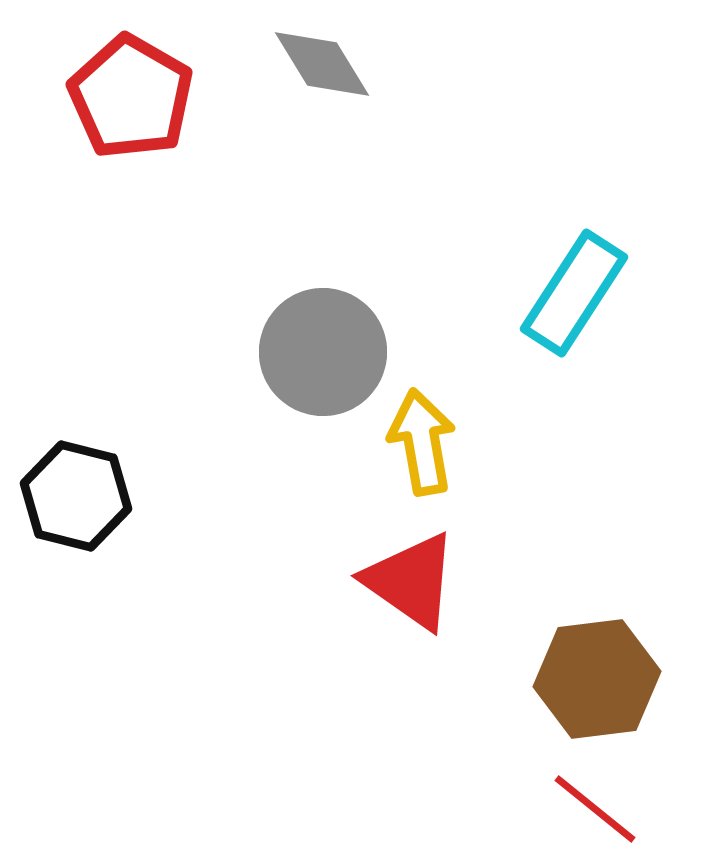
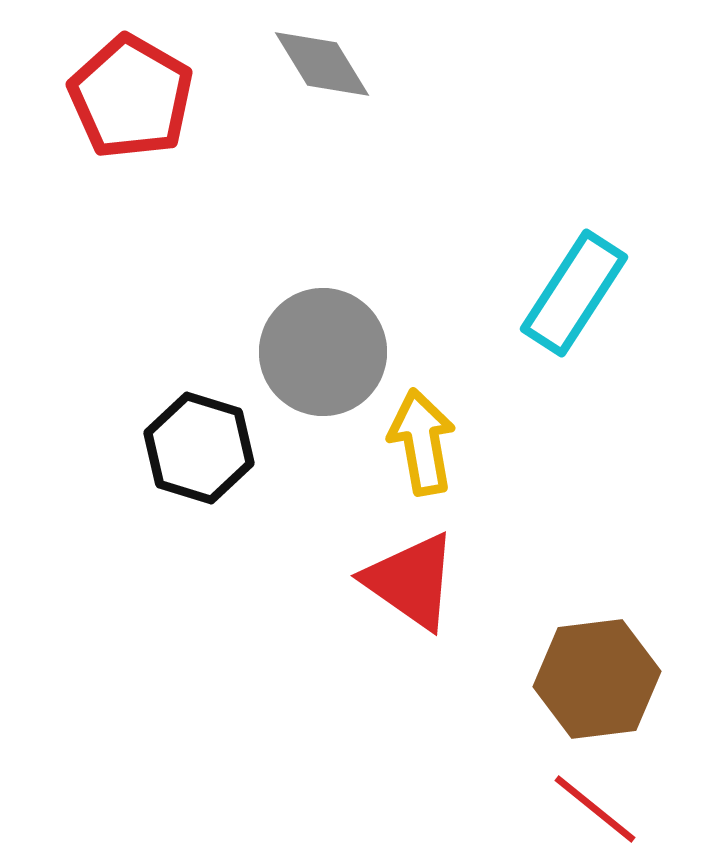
black hexagon: moved 123 px right, 48 px up; rotated 3 degrees clockwise
